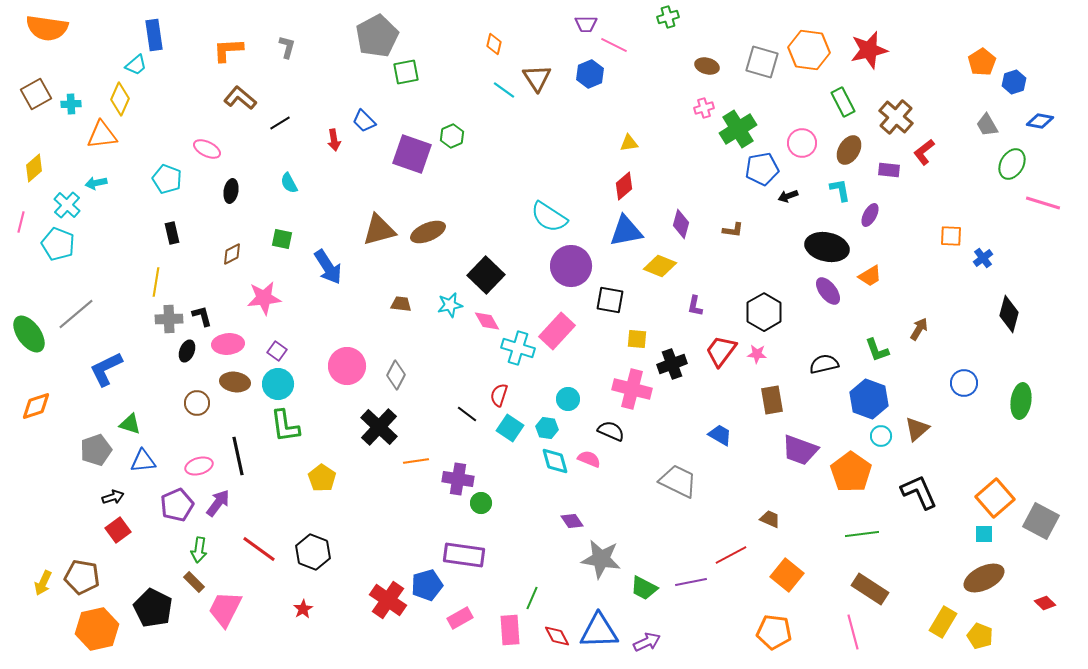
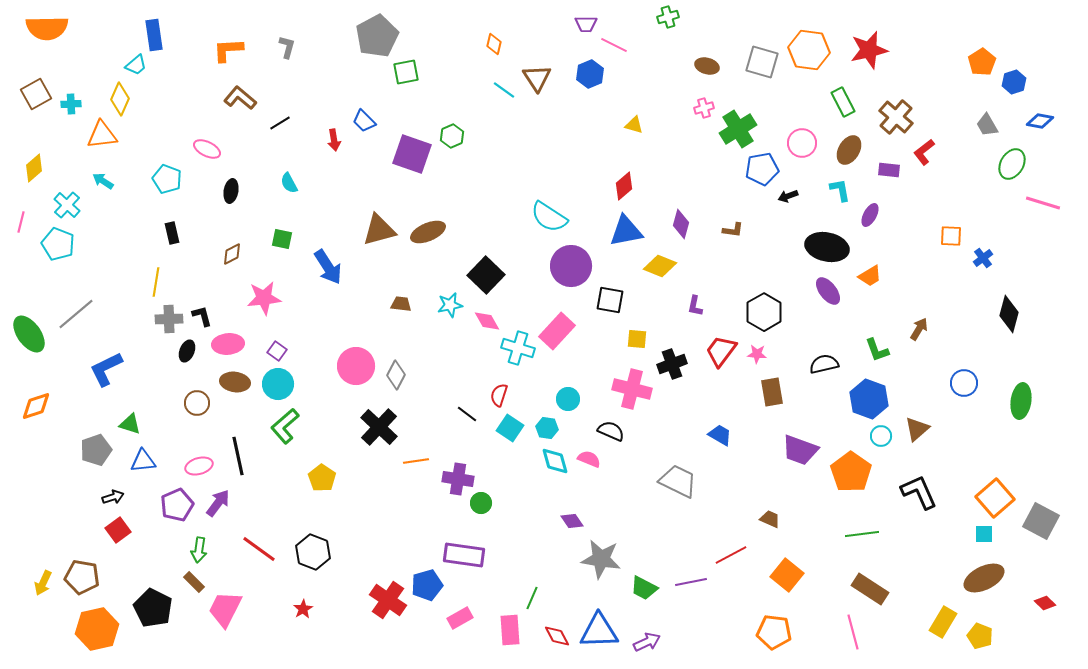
orange semicircle at (47, 28): rotated 9 degrees counterclockwise
yellow triangle at (629, 143): moved 5 px right, 18 px up; rotated 24 degrees clockwise
cyan arrow at (96, 183): moved 7 px right, 2 px up; rotated 45 degrees clockwise
pink circle at (347, 366): moved 9 px right
brown rectangle at (772, 400): moved 8 px up
green L-shape at (285, 426): rotated 57 degrees clockwise
